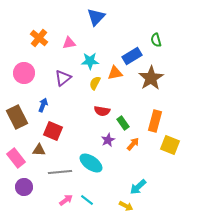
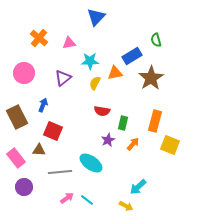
green rectangle: rotated 48 degrees clockwise
pink arrow: moved 1 px right, 2 px up
